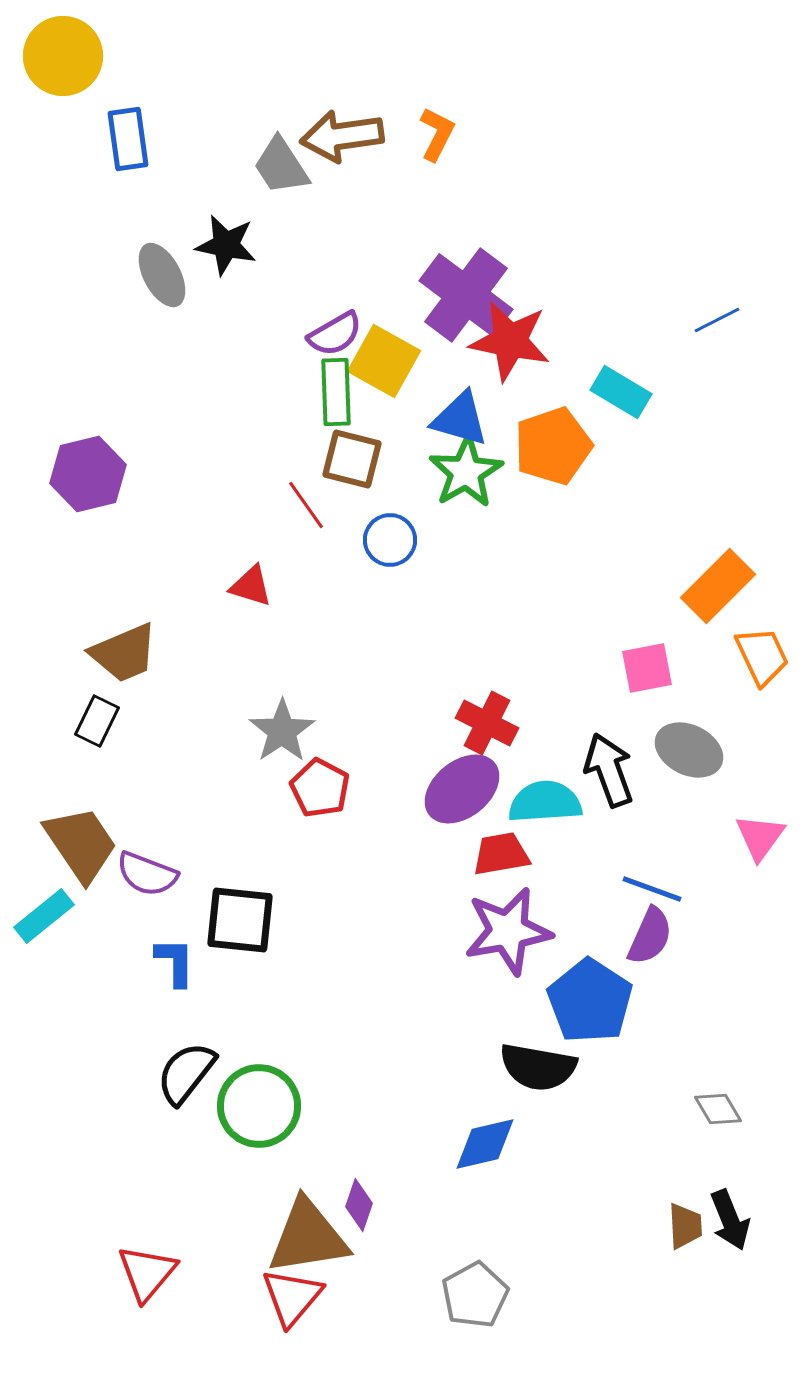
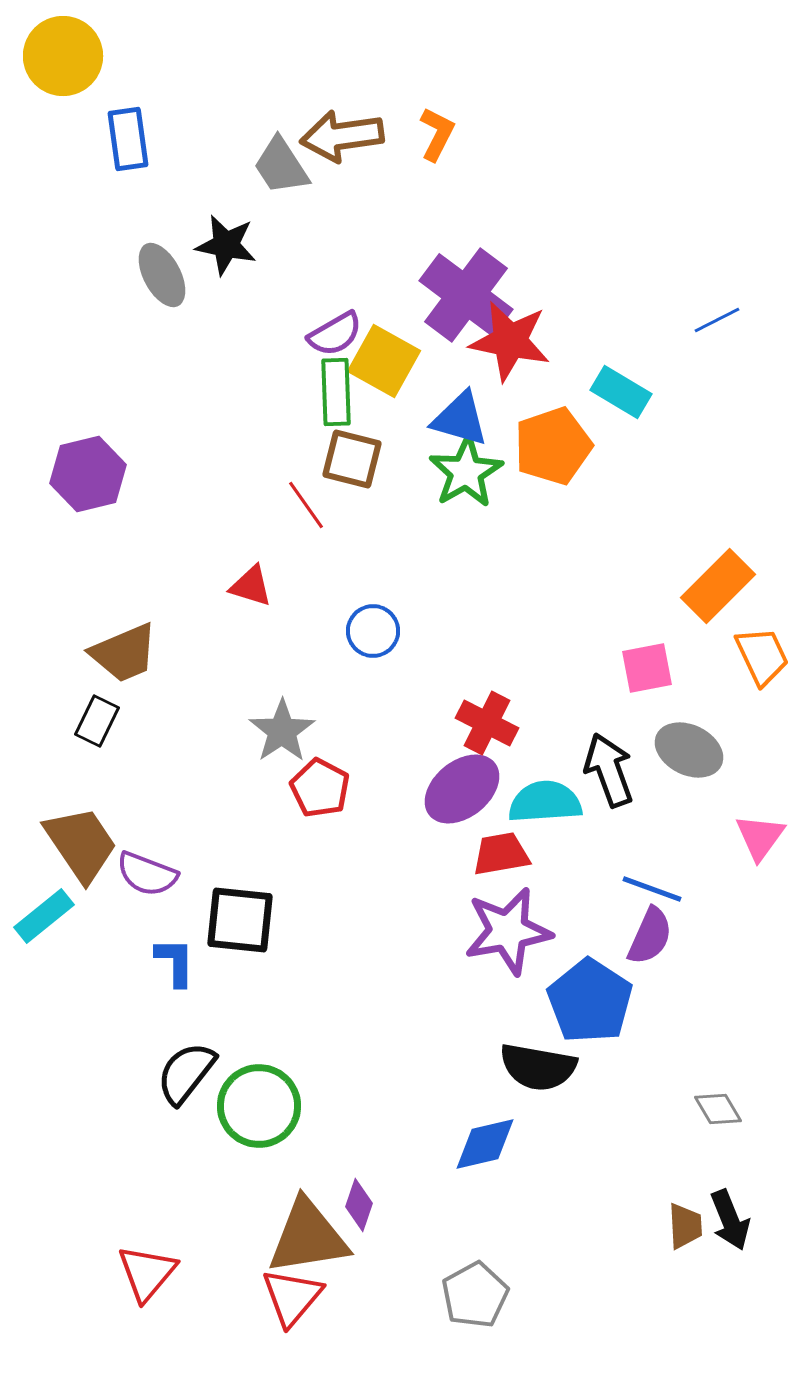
blue circle at (390, 540): moved 17 px left, 91 px down
